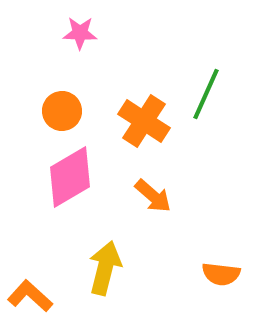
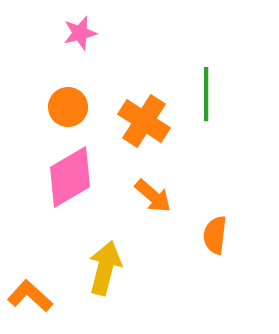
pink star: rotated 16 degrees counterclockwise
green line: rotated 24 degrees counterclockwise
orange circle: moved 6 px right, 4 px up
orange semicircle: moved 6 px left, 39 px up; rotated 90 degrees clockwise
